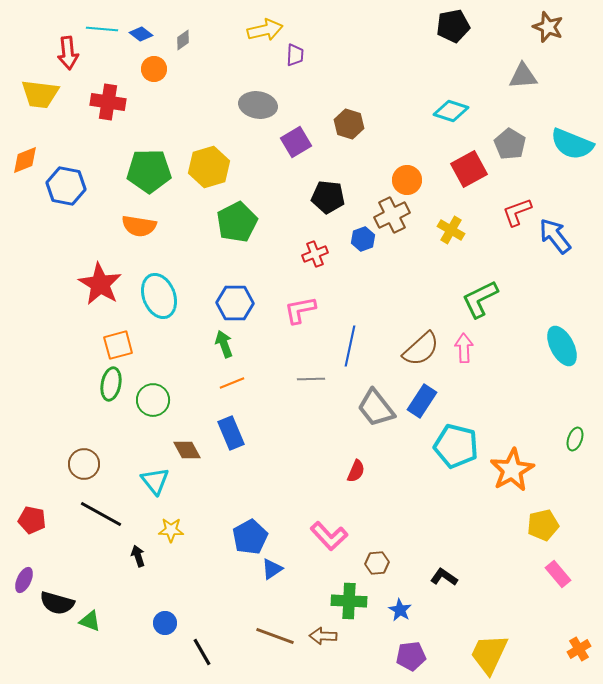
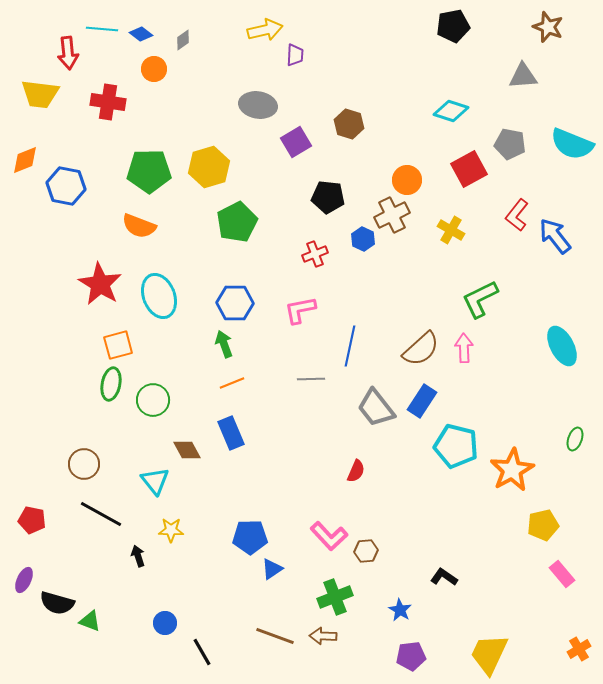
gray pentagon at (510, 144): rotated 20 degrees counterclockwise
red L-shape at (517, 212): moved 3 px down; rotated 32 degrees counterclockwise
orange semicircle at (139, 226): rotated 12 degrees clockwise
blue hexagon at (363, 239): rotated 15 degrees counterclockwise
blue pentagon at (250, 537): rotated 28 degrees clockwise
brown hexagon at (377, 563): moved 11 px left, 12 px up
pink rectangle at (558, 574): moved 4 px right
green cross at (349, 601): moved 14 px left, 4 px up; rotated 24 degrees counterclockwise
